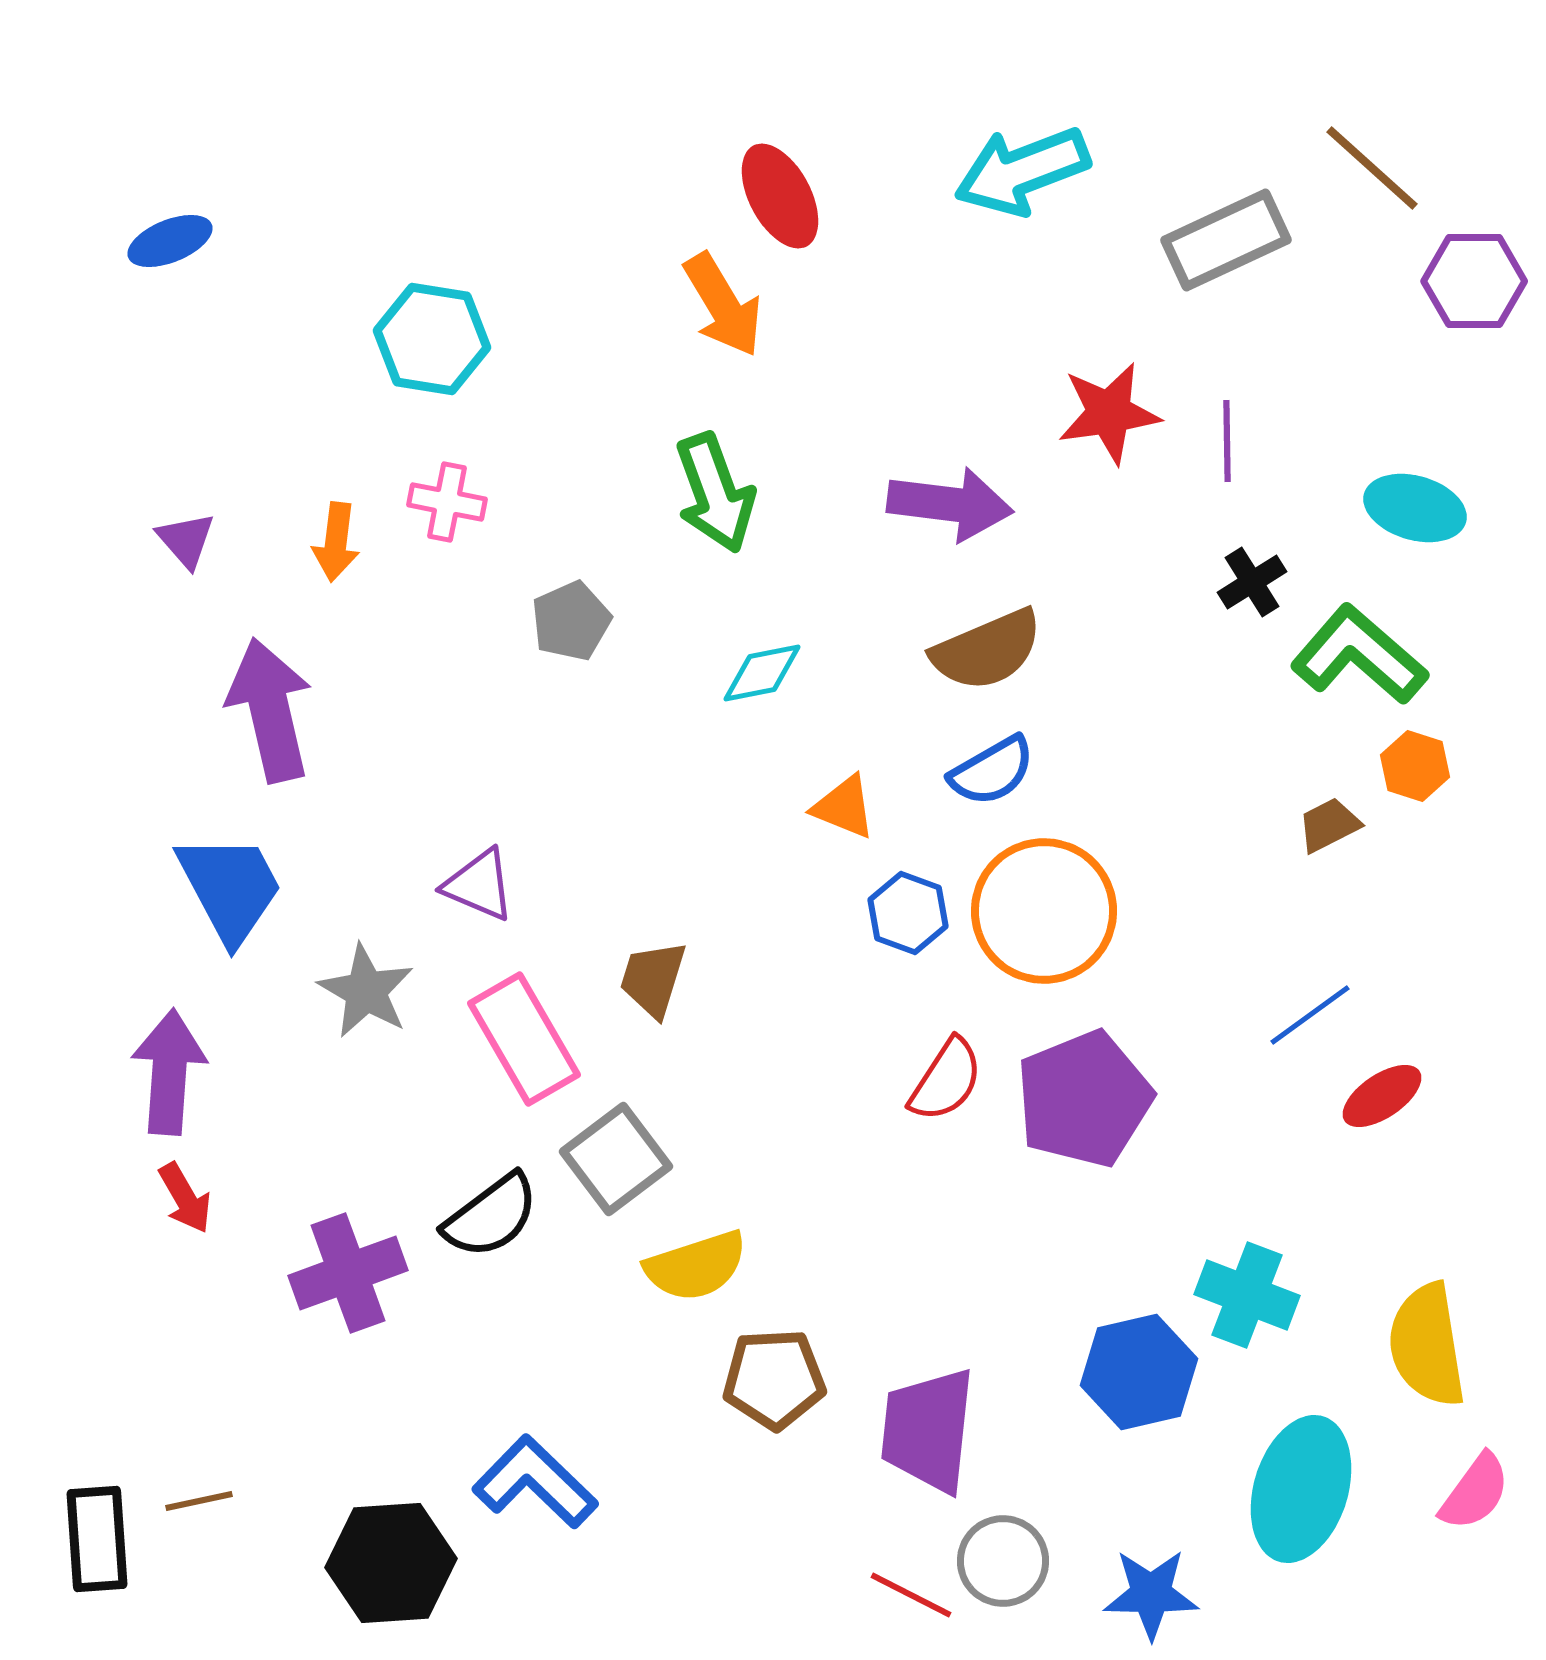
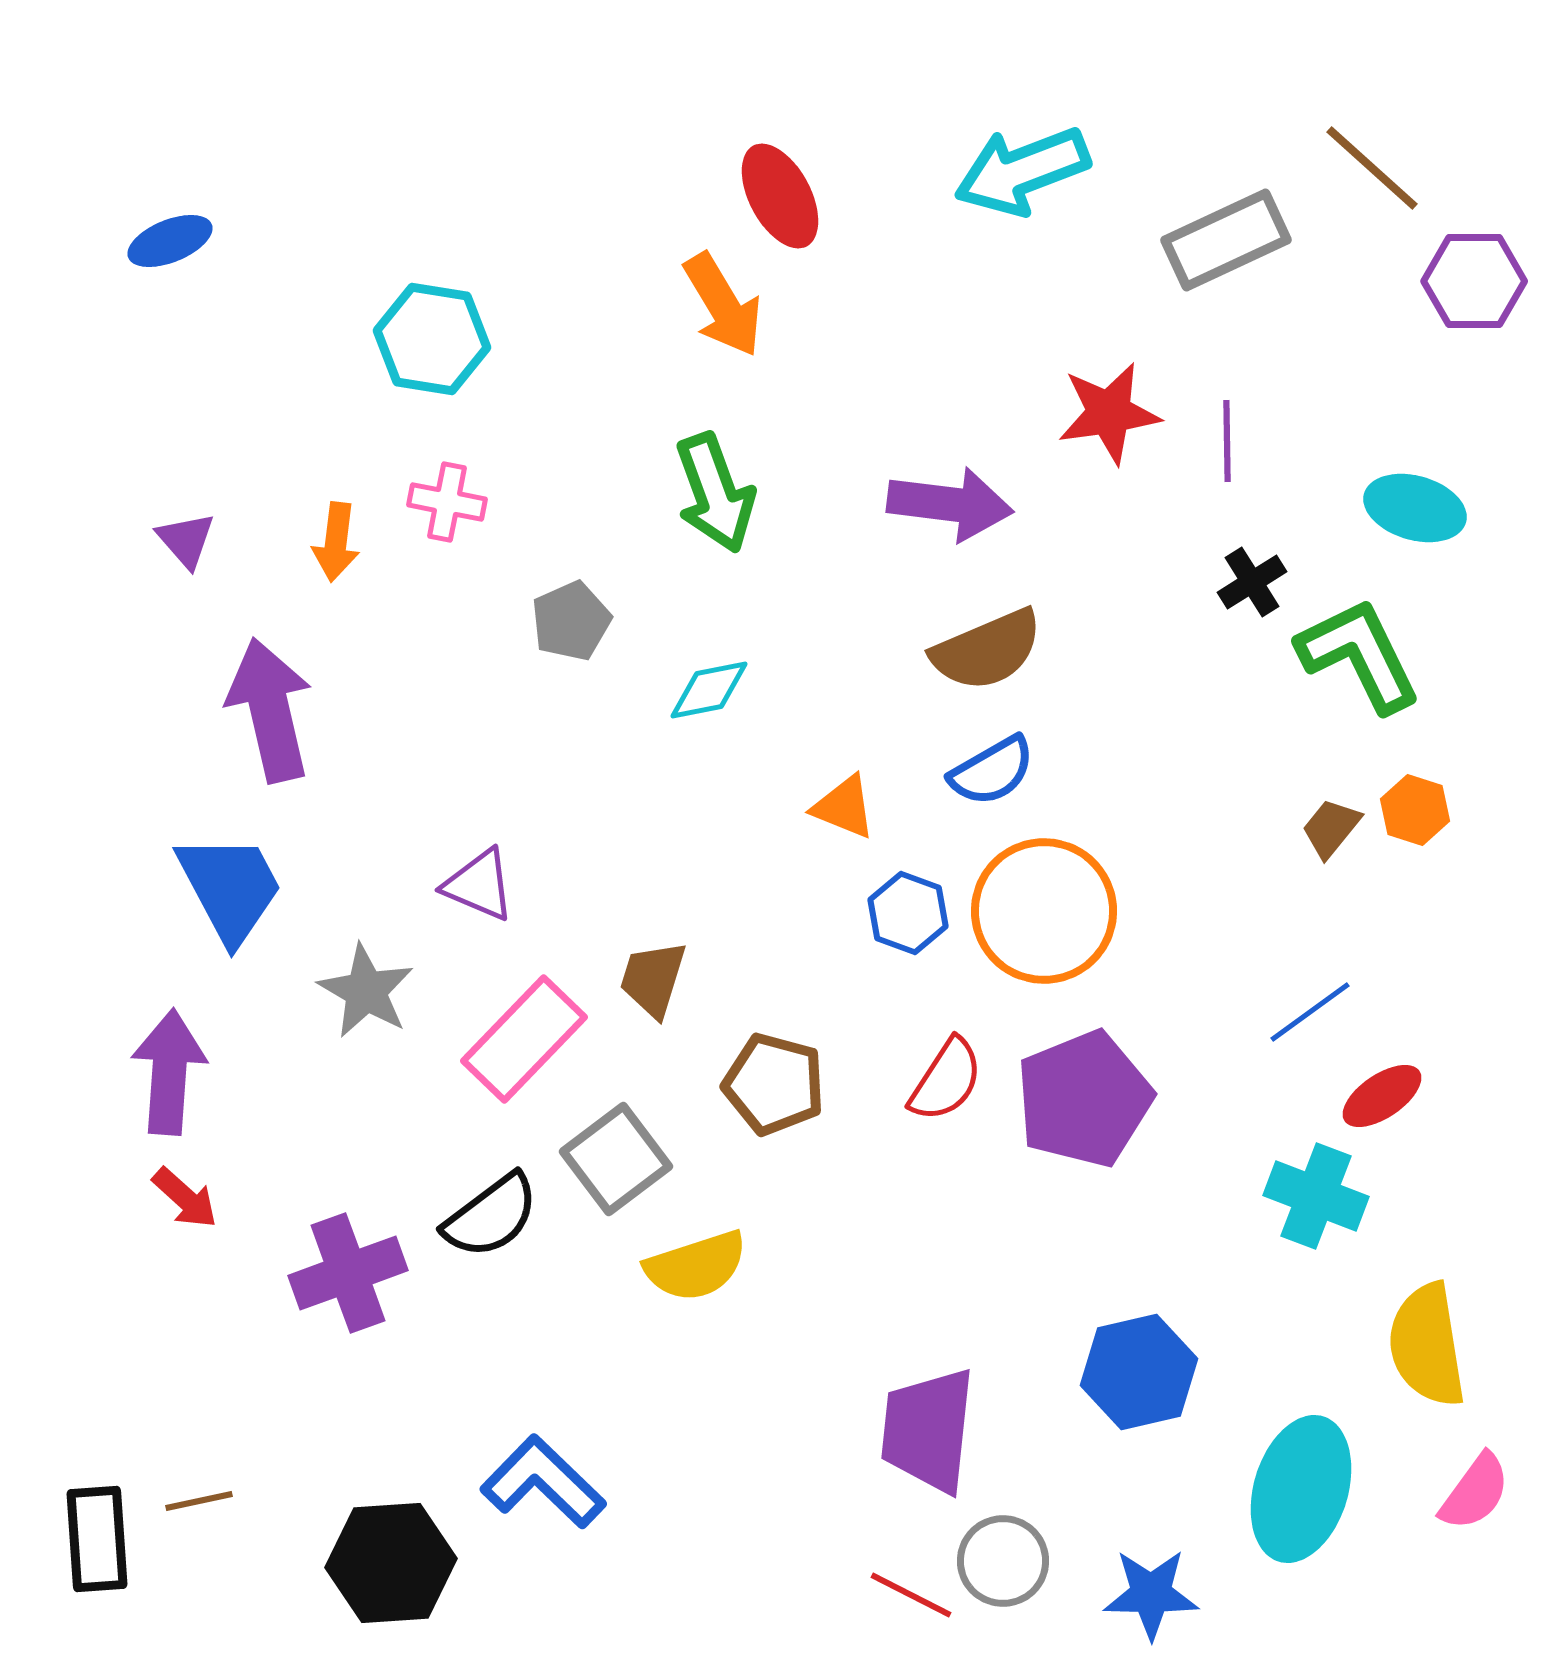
green L-shape at (1359, 655): rotated 23 degrees clockwise
cyan diamond at (762, 673): moved 53 px left, 17 px down
orange hexagon at (1415, 766): moved 44 px down
brown trapezoid at (1329, 825): moved 2 px right, 3 px down; rotated 24 degrees counterclockwise
blue line at (1310, 1015): moved 3 px up
pink rectangle at (524, 1039): rotated 74 degrees clockwise
red arrow at (185, 1198): rotated 18 degrees counterclockwise
cyan cross at (1247, 1295): moved 69 px right, 99 px up
brown pentagon at (774, 1379): moved 295 px up; rotated 18 degrees clockwise
blue L-shape at (535, 1482): moved 8 px right
